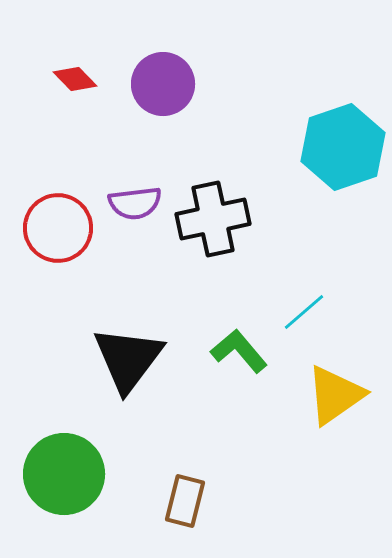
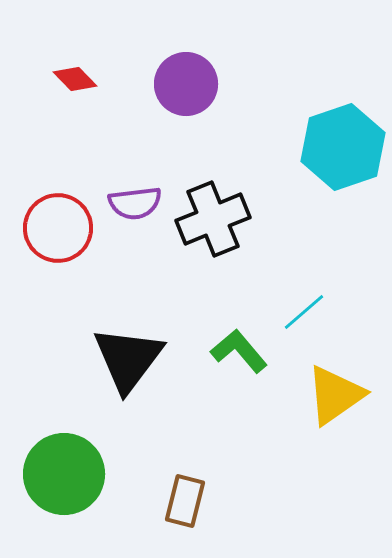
purple circle: moved 23 px right
black cross: rotated 10 degrees counterclockwise
